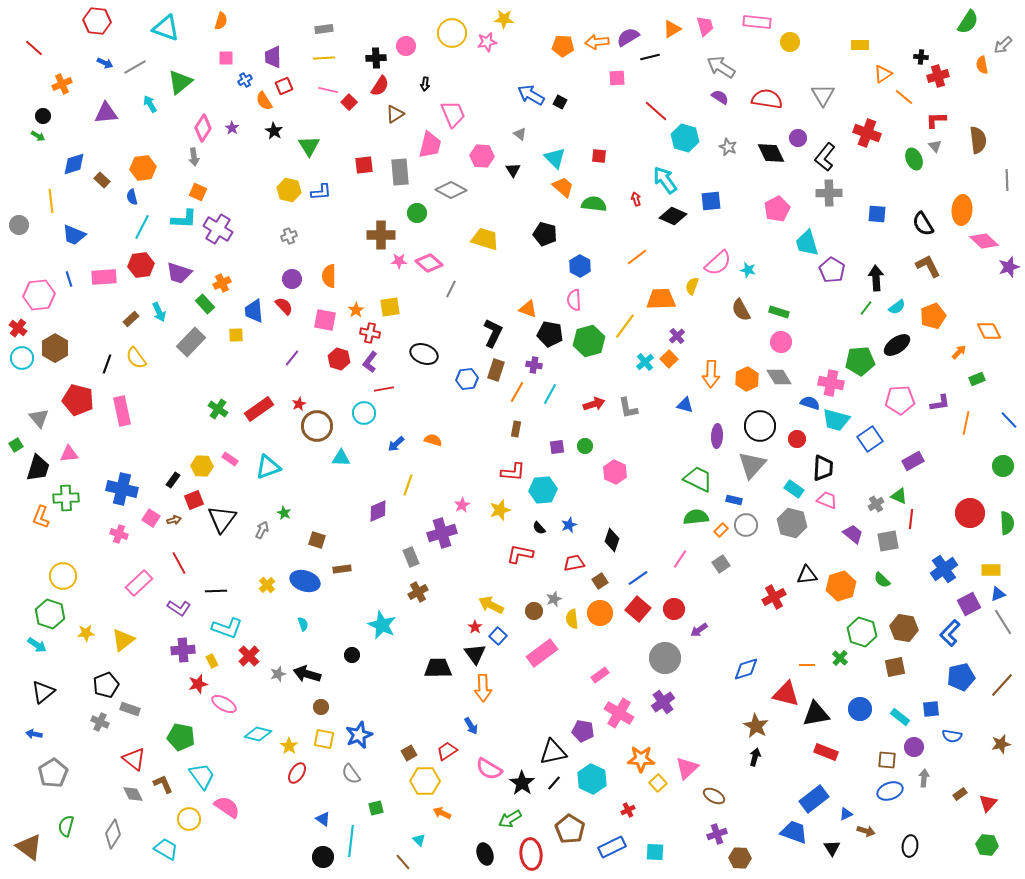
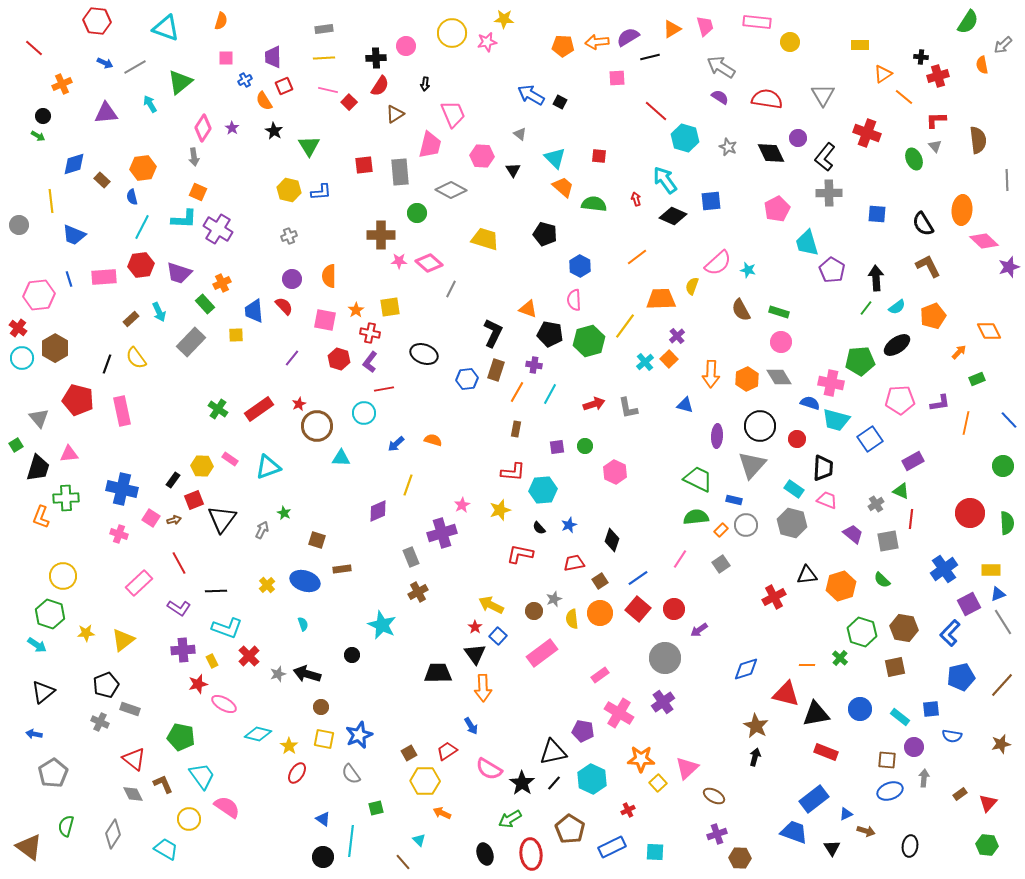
green triangle at (899, 496): moved 2 px right, 5 px up
black trapezoid at (438, 668): moved 5 px down
